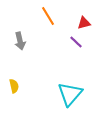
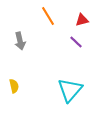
red triangle: moved 2 px left, 3 px up
cyan triangle: moved 4 px up
